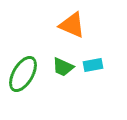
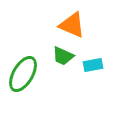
green trapezoid: moved 11 px up
